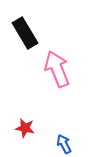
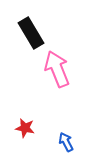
black rectangle: moved 6 px right
blue arrow: moved 2 px right, 2 px up
